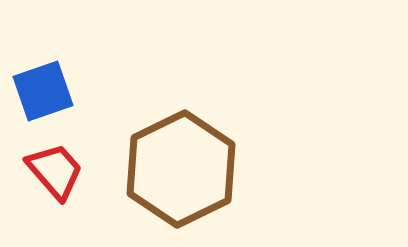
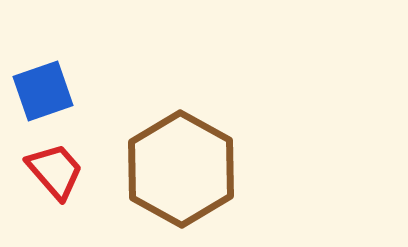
brown hexagon: rotated 5 degrees counterclockwise
